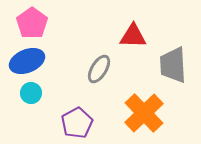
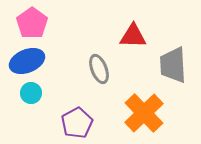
gray ellipse: rotated 52 degrees counterclockwise
